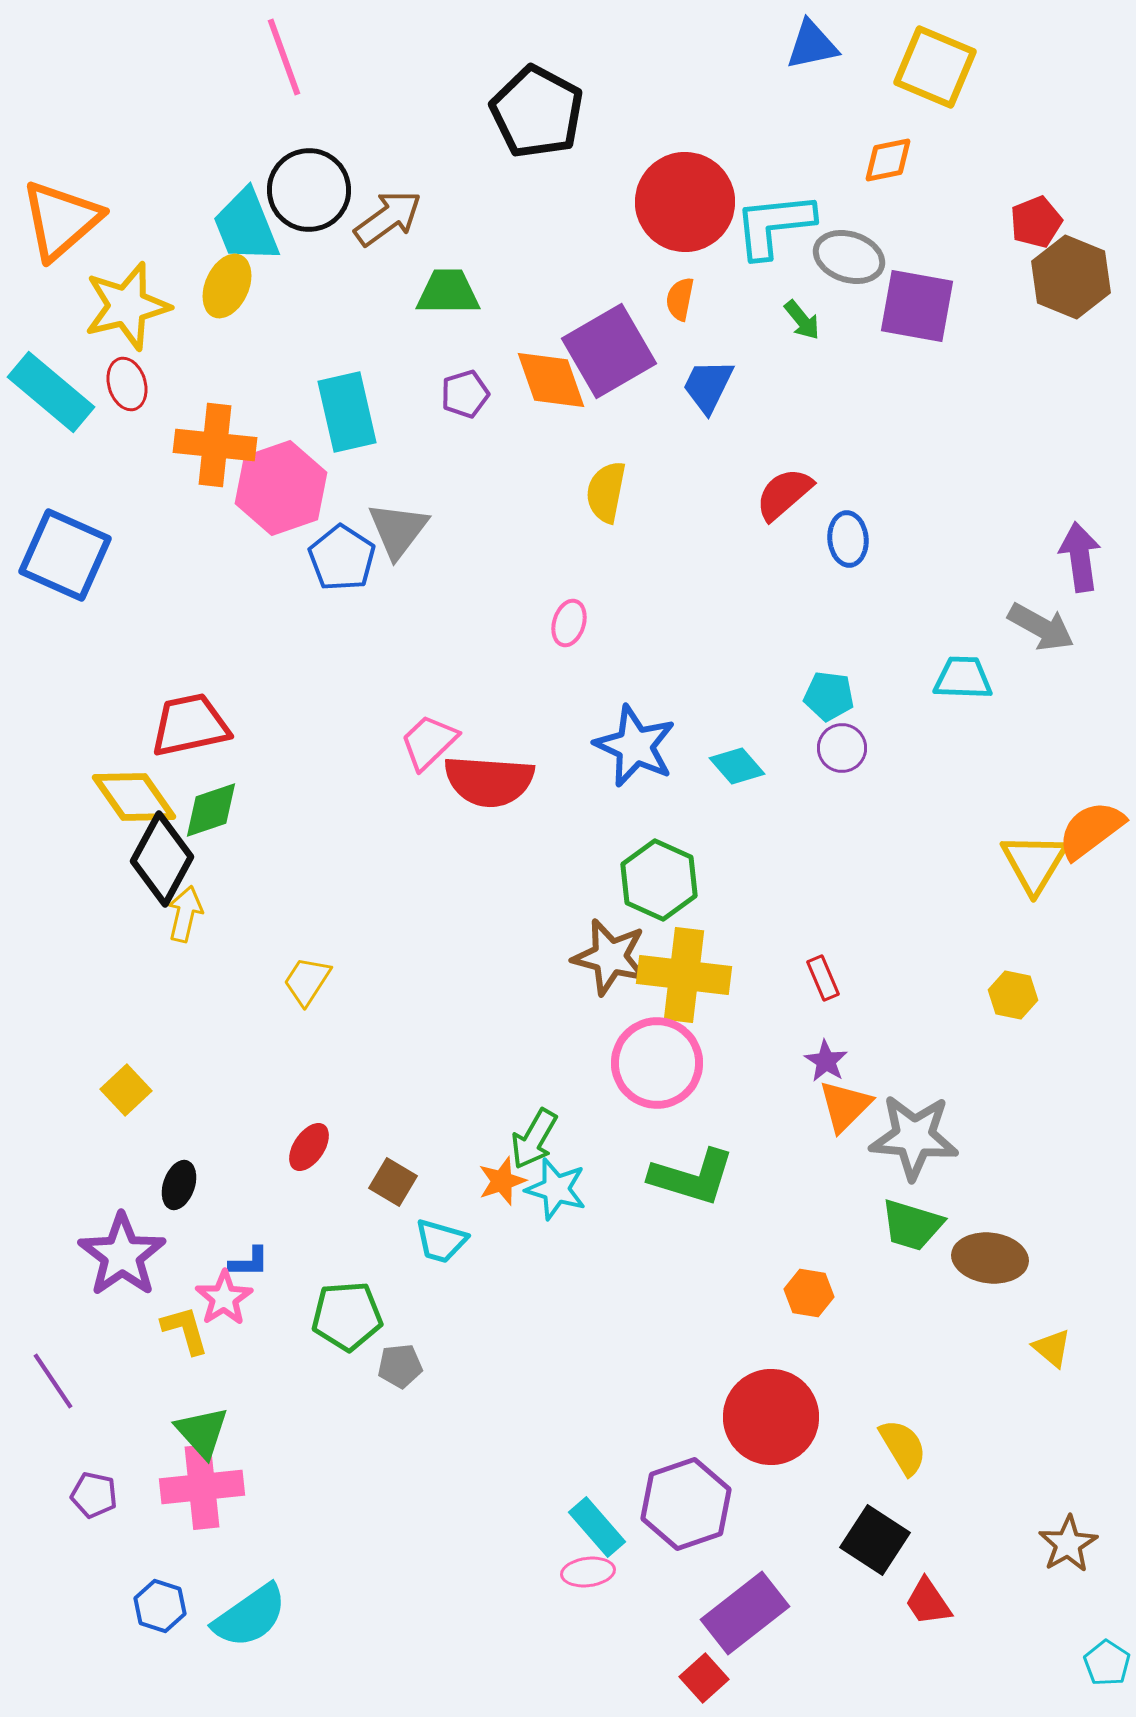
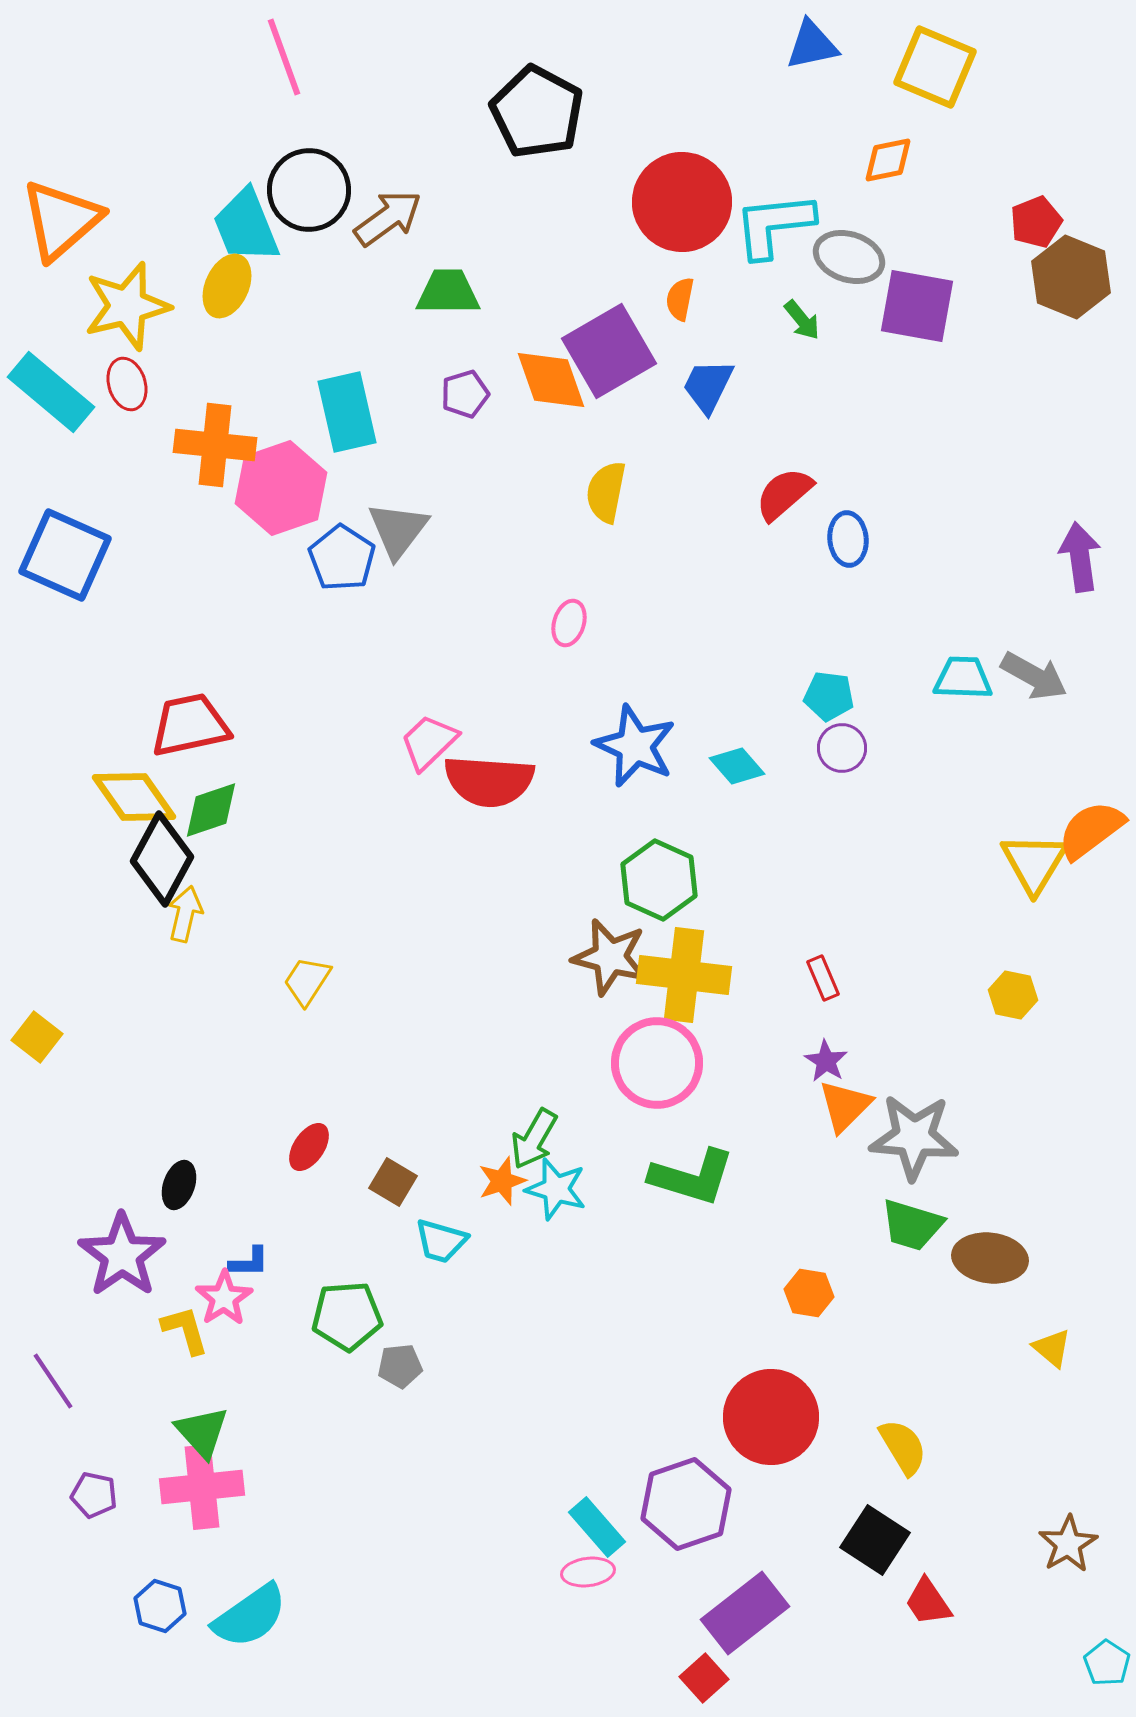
red circle at (685, 202): moved 3 px left
gray arrow at (1041, 627): moved 7 px left, 49 px down
yellow square at (126, 1090): moved 89 px left, 53 px up; rotated 9 degrees counterclockwise
